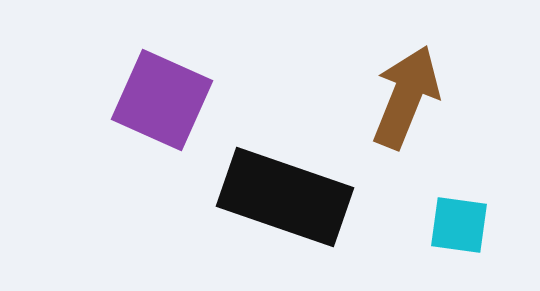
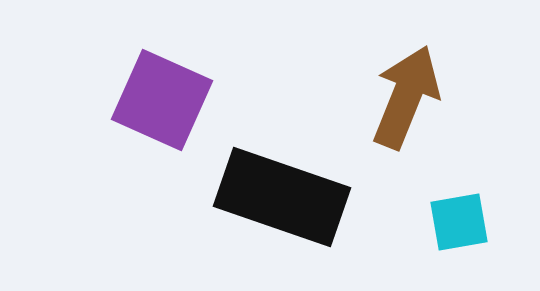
black rectangle: moved 3 px left
cyan square: moved 3 px up; rotated 18 degrees counterclockwise
